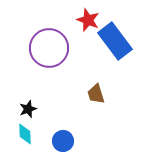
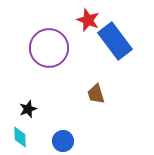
cyan diamond: moved 5 px left, 3 px down
